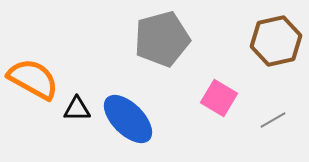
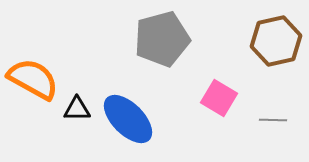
gray line: rotated 32 degrees clockwise
